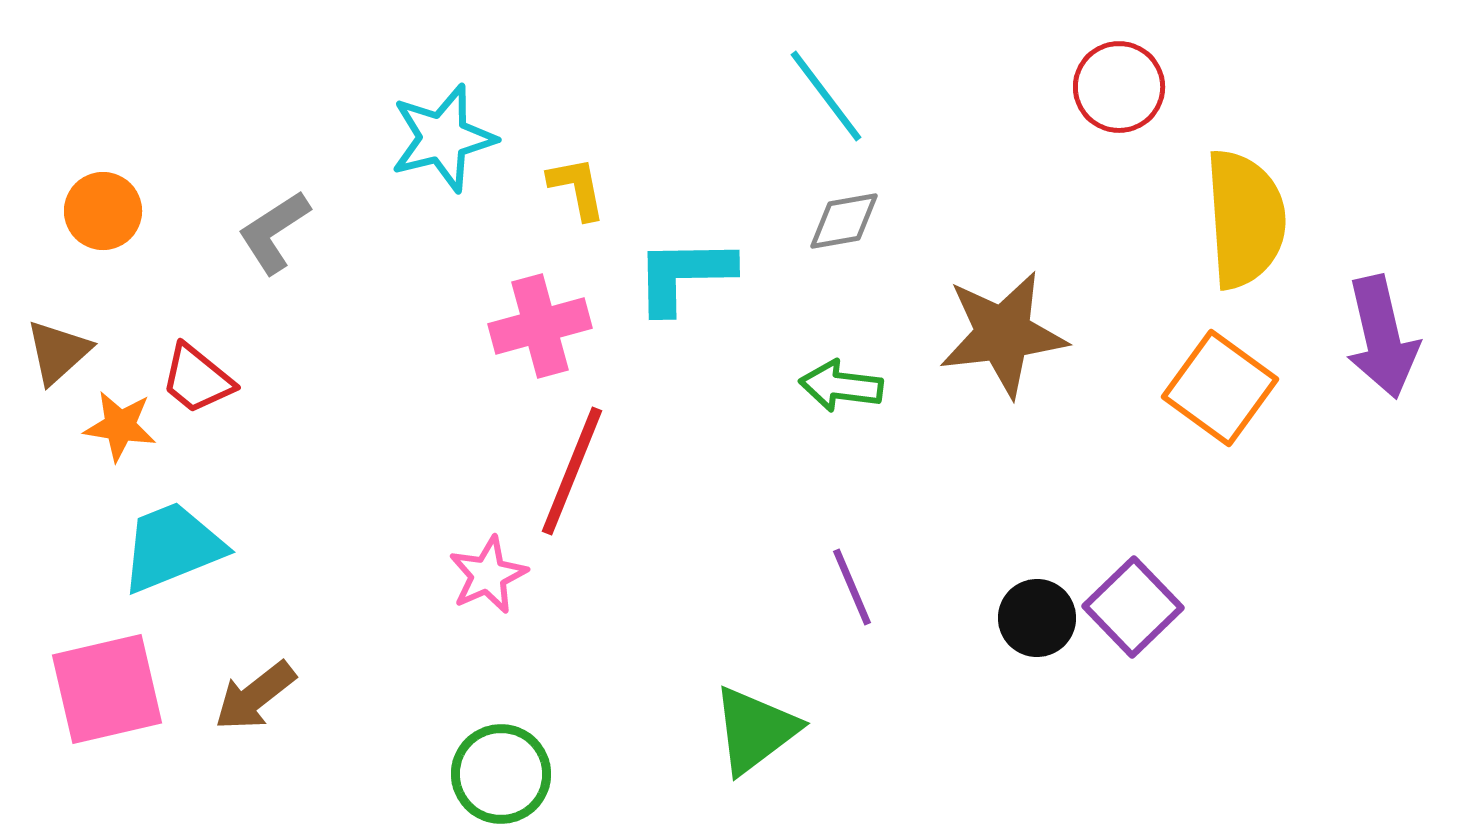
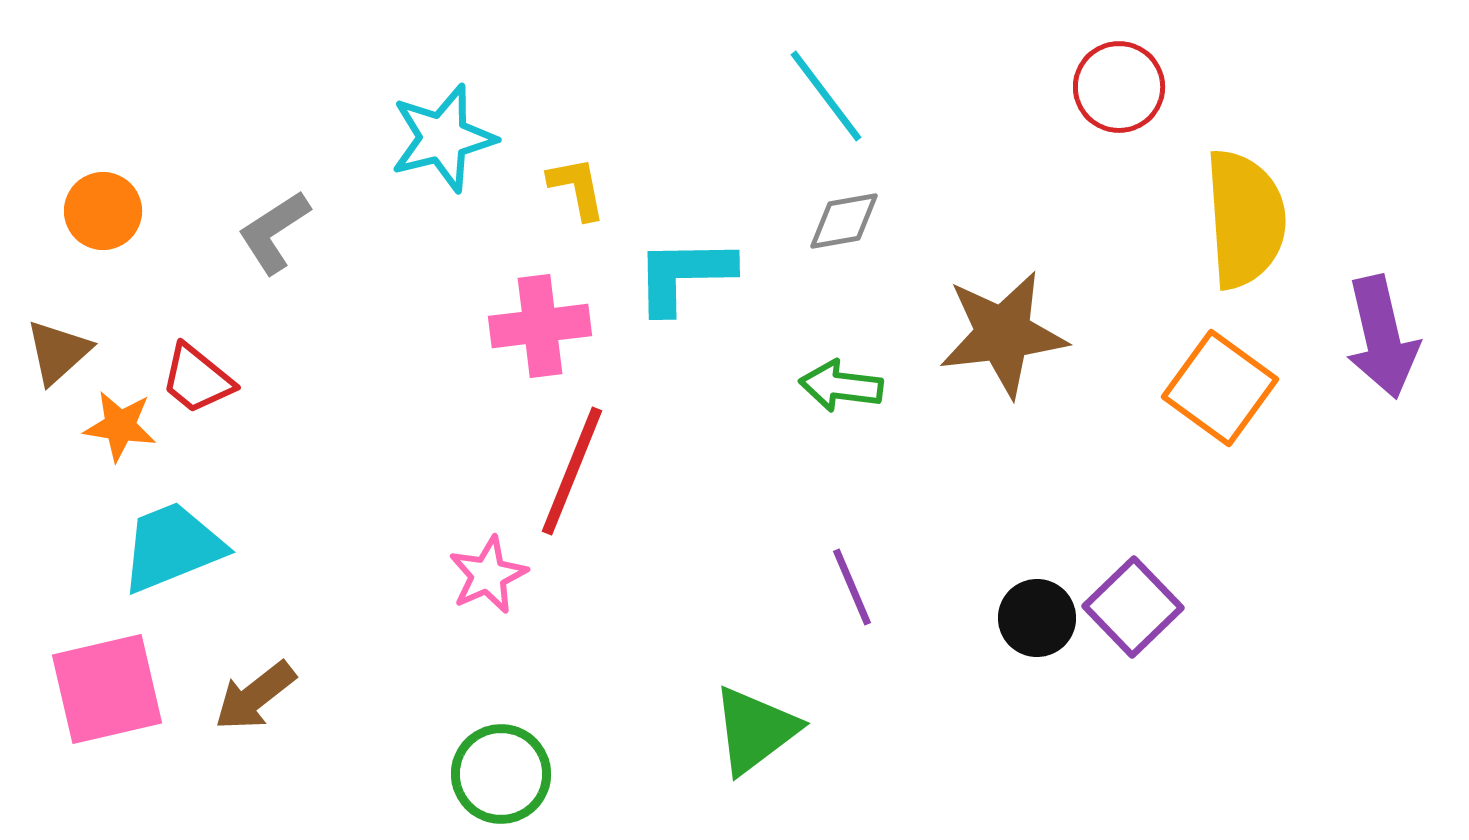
pink cross: rotated 8 degrees clockwise
